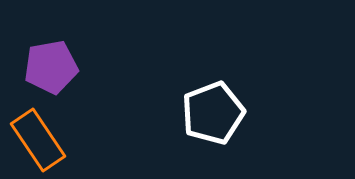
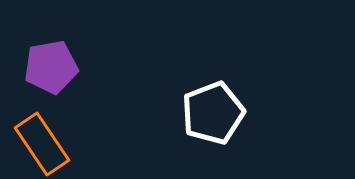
orange rectangle: moved 4 px right, 4 px down
